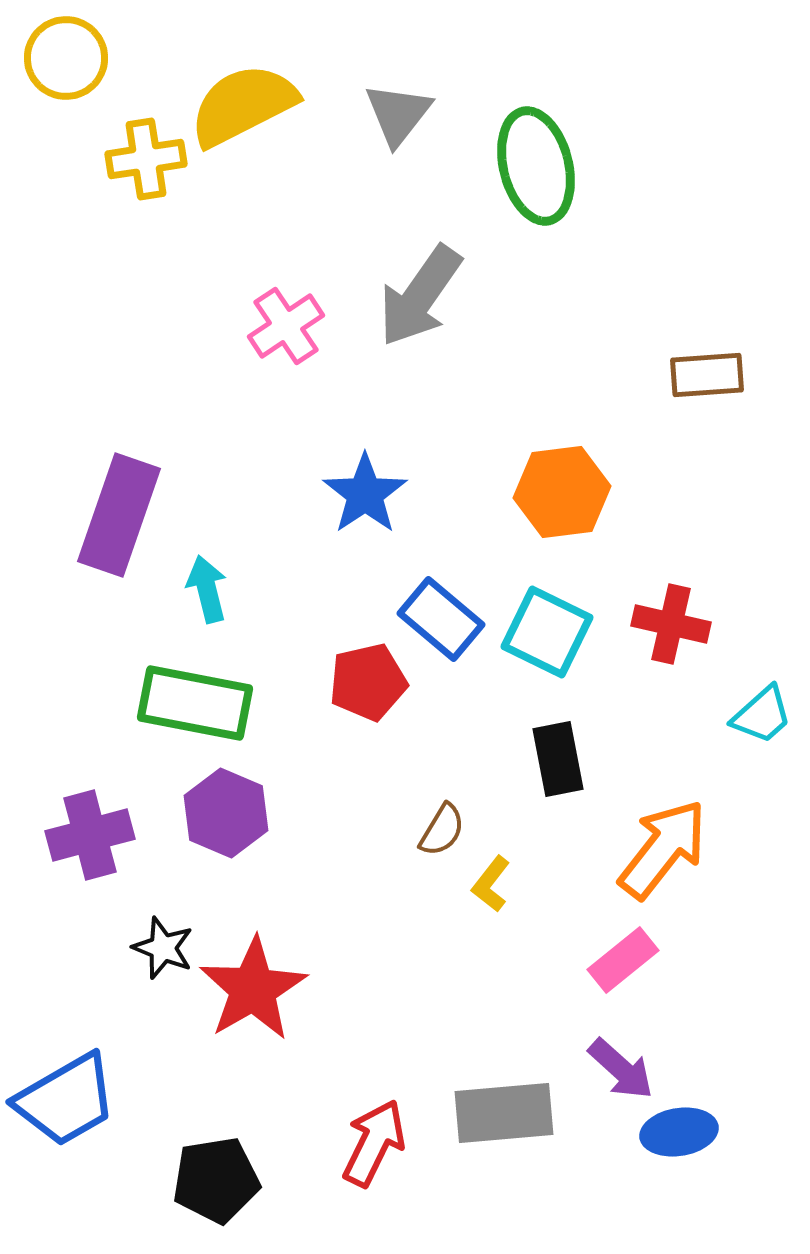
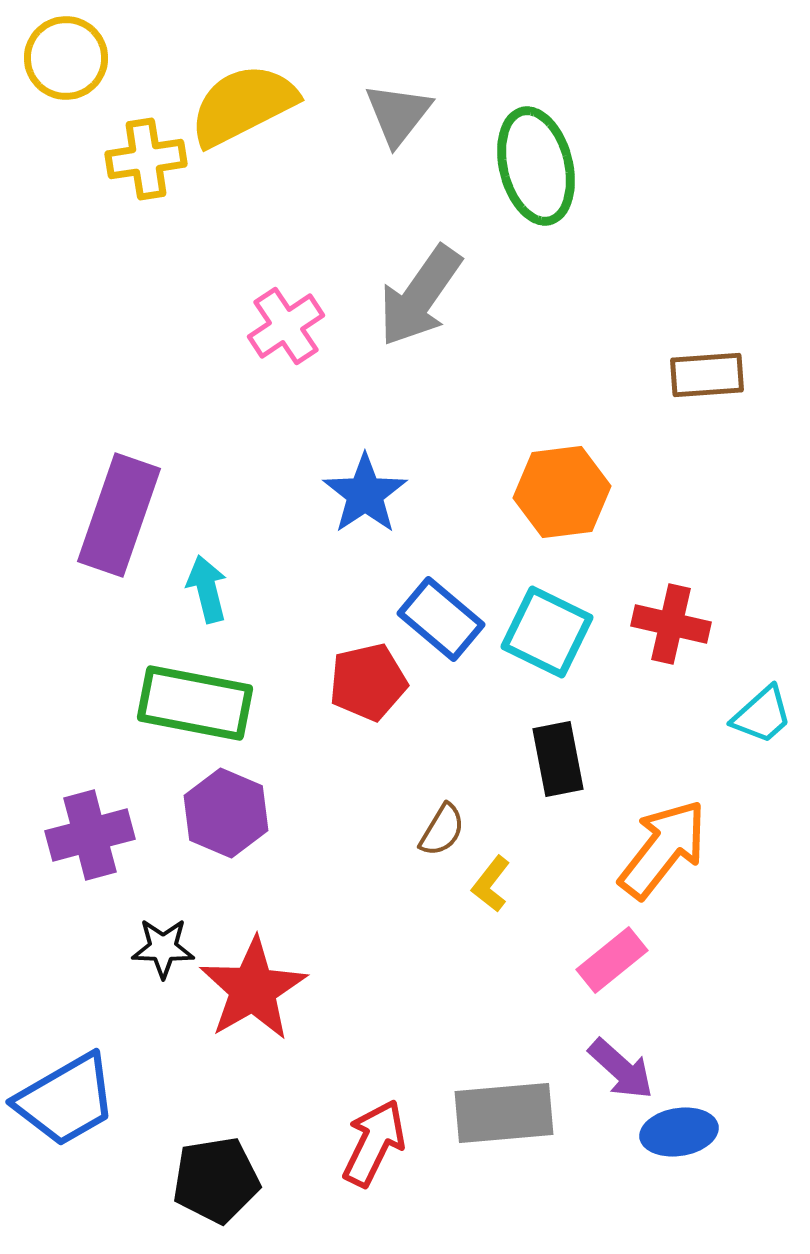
black star: rotated 20 degrees counterclockwise
pink rectangle: moved 11 px left
